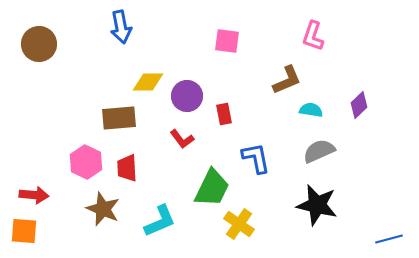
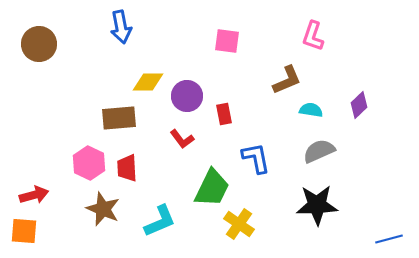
pink hexagon: moved 3 px right, 1 px down
red arrow: rotated 20 degrees counterclockwise
black star: rotated 15 degrees counterclockwise
